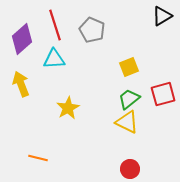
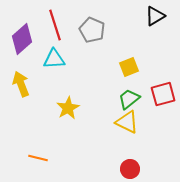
black triangle: moved 7 px left
